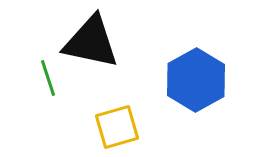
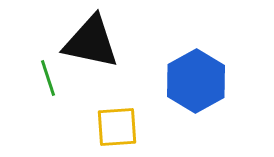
blue hexagon: moved 1 px down
yellow square: rotated 12 degrees clockwise
